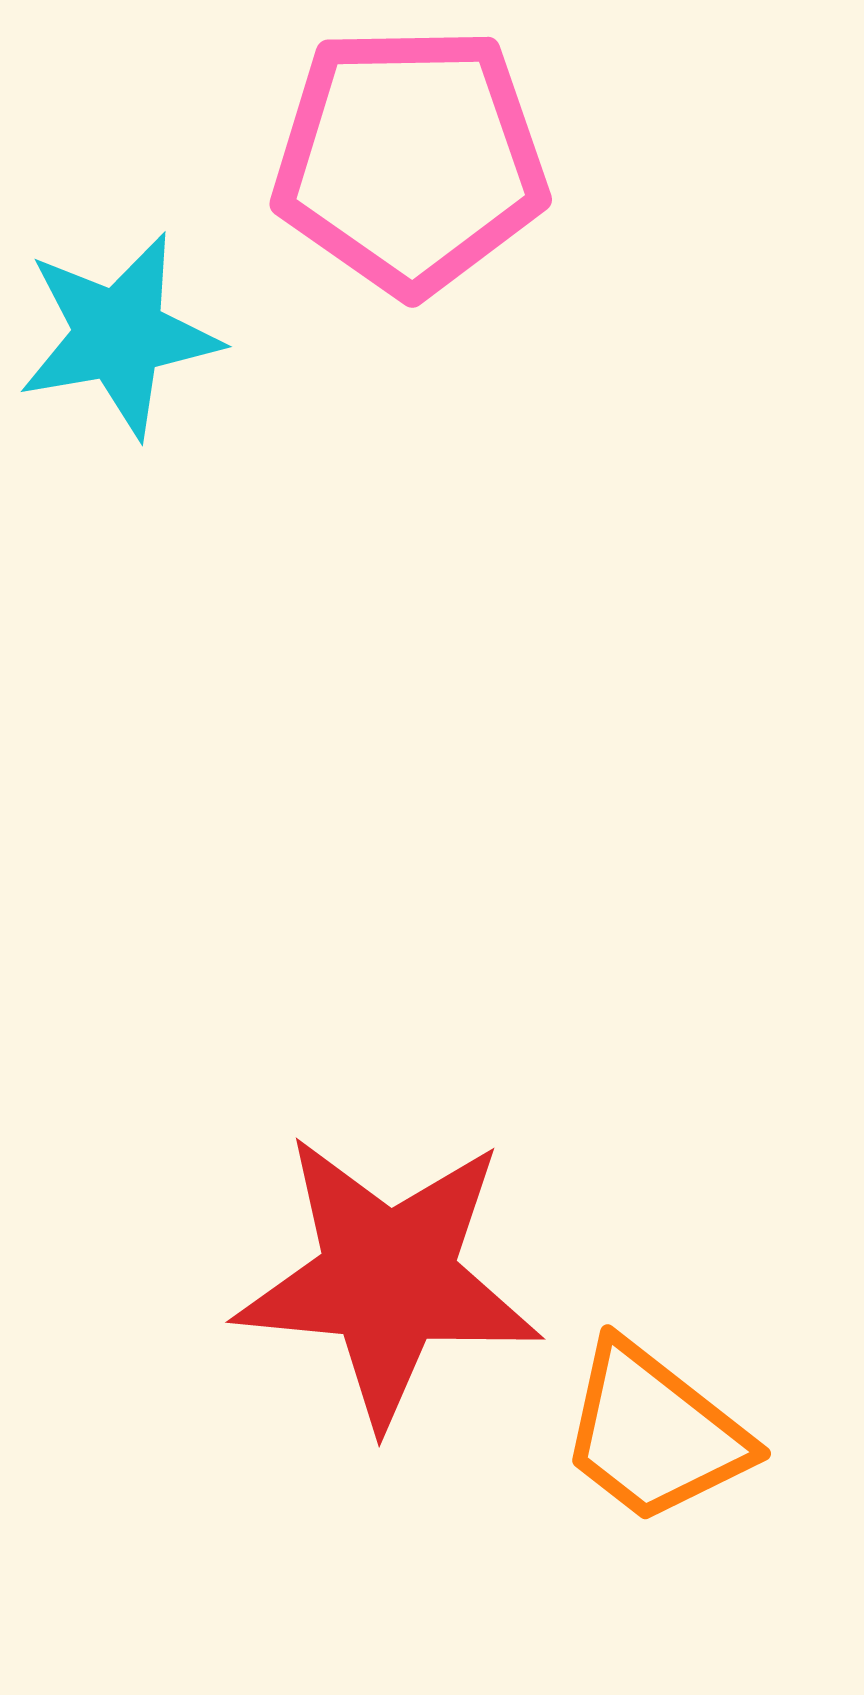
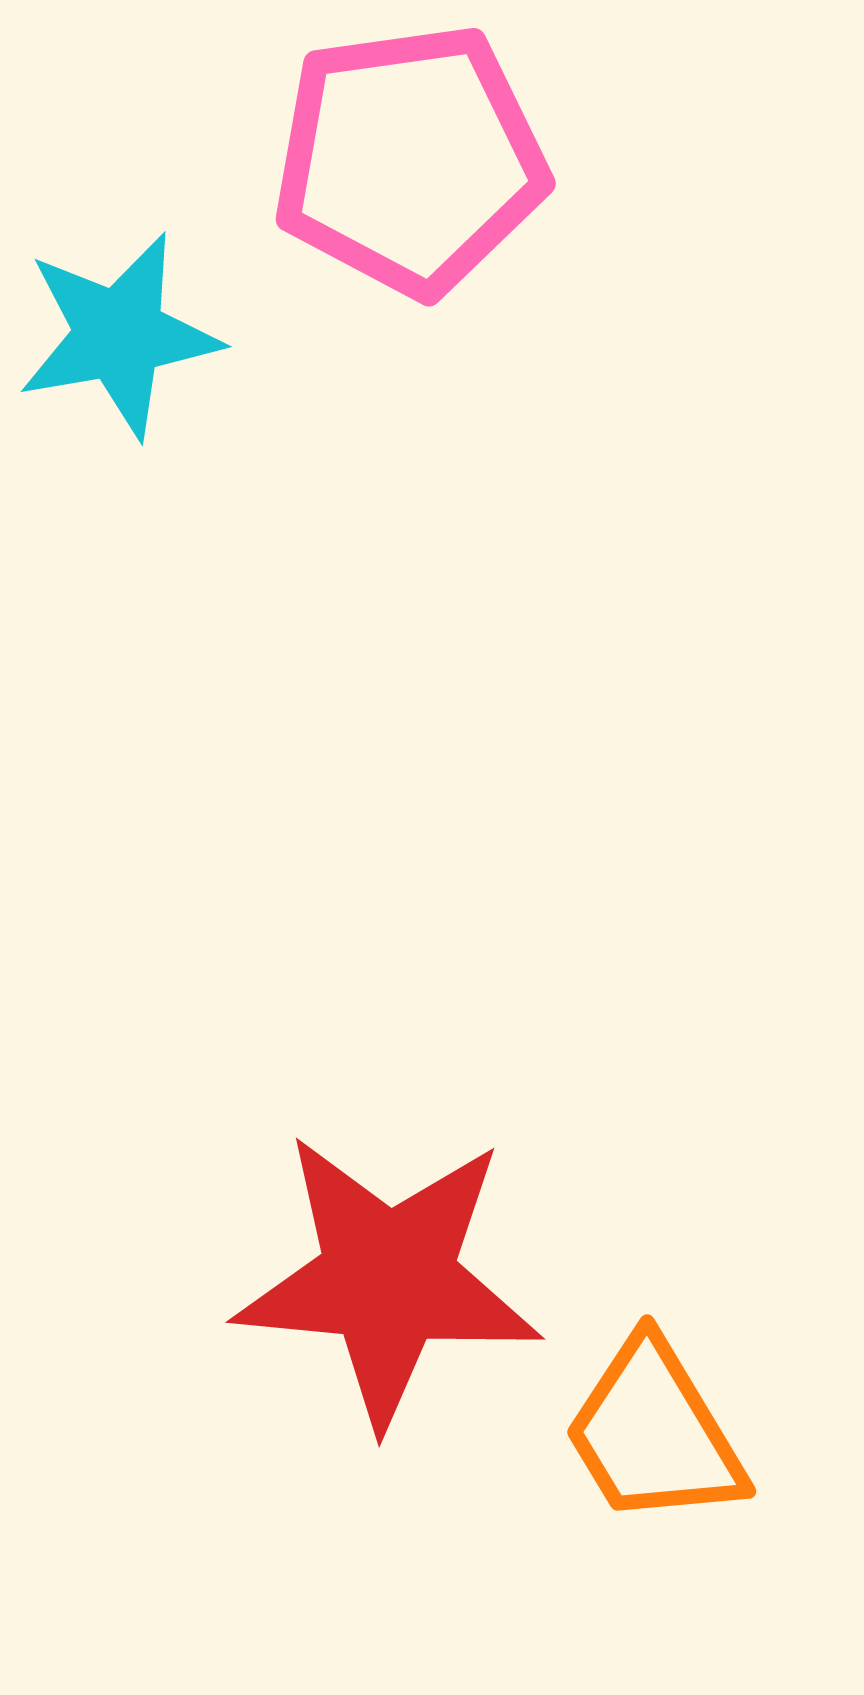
pink pentagon: rotated 7 degrees counterclockwise
orange trapezoid: rotated 21 degrees clockwise
